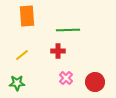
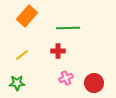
orange rectangle: rotated 45 degrees clockwise
green line: moved 2 px up
pink cross: rotated 24 degrees clockwise
red circle: moved 1 px left, 1 px down
